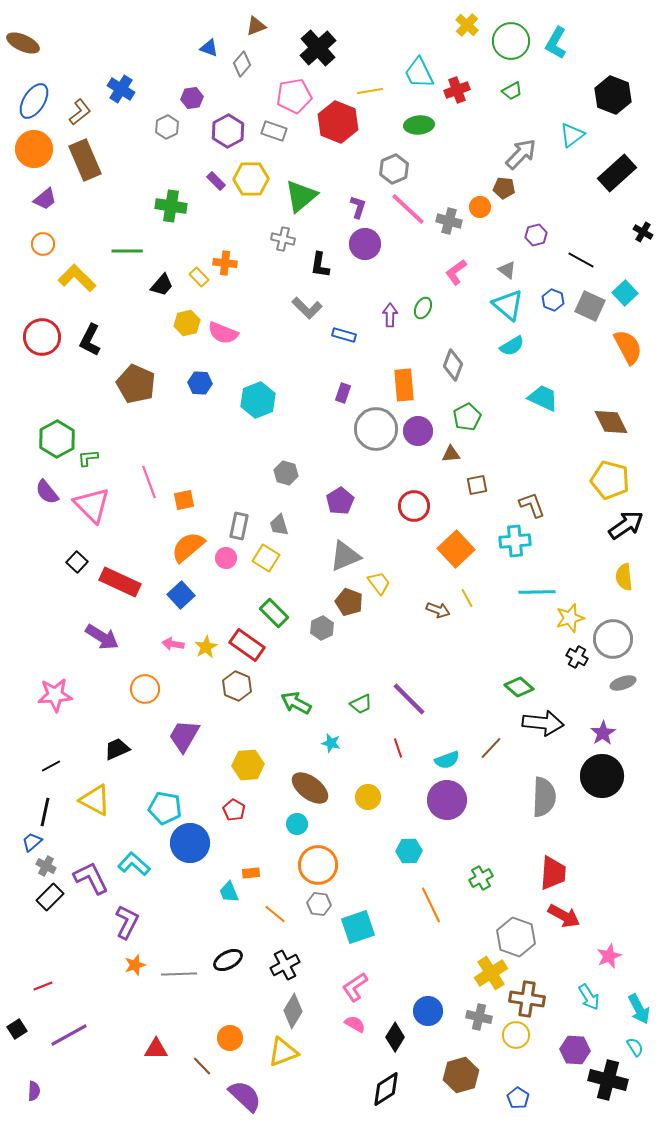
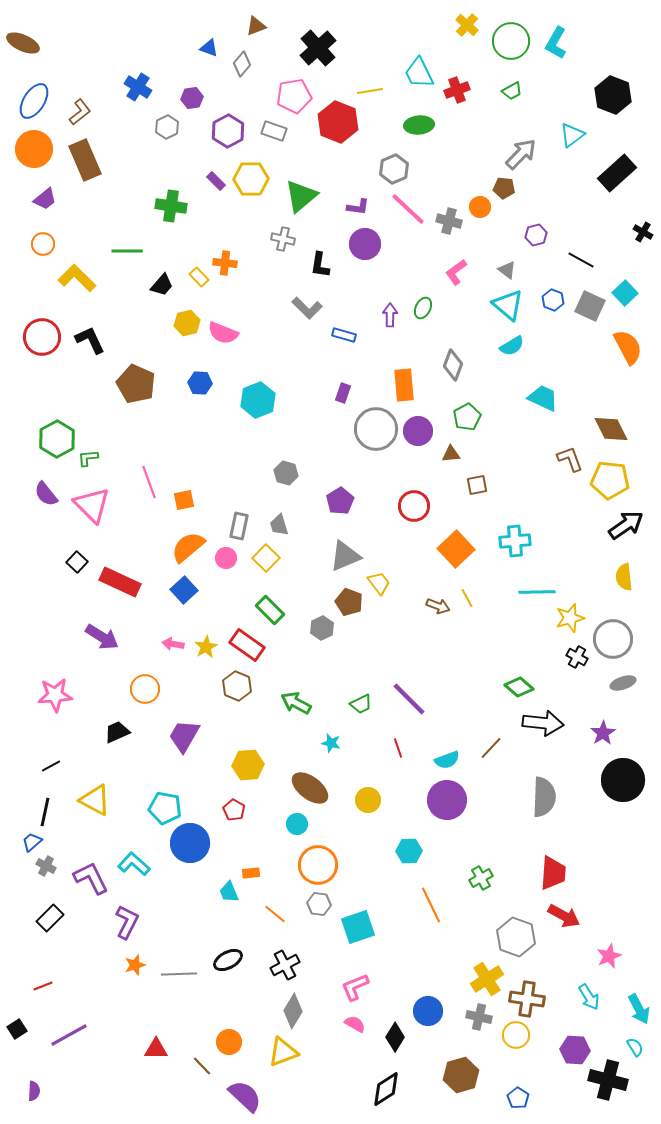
blue cross at (121, 89): moved 17 px right, 2 px up
purple L-shape at (358, 207): rotated 80 degrees clockwise
black L-shape at (90, 340): rotated 128 degrees clockwise
brown diamond at (611, 422): moved 7 px down
yellow pentagon at (610, 480): rotated 9 degrees counterclockwise
purple semicircle at (47, 492): moved 1 px left, 2 px down
brown L-shape at (532, 505): moved 38 px right, 46 px up
yellow square at (266, 558): rotated 12 degrees clockwise
blue square at (181, 595): moved 3 px right, 5 px up
brown arrow at (438, 610): moved 4 px up
green rectangle at (274, 613): moved 4 px left, 3 px up
black trapezoid at (117, 749): moved 17 px up
black circle at (602, 776): moved 21 px right, 4 px down
yellow circle at (368, 797): moved 3 px down
black rectangle at (50, 897): moved 21 px down
yellow cross at (491, 973): moved 4 px left, 6 px down
pink L-shape at (355, 987): rotated 12 degrees clockwise
orange circle at (230, 1038): moved 1 px left, 4 px down
